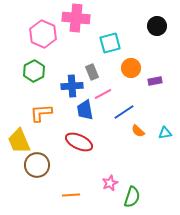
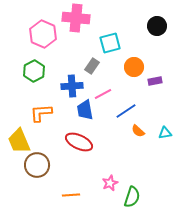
orange circle: moved 3 px right, 1 px up
gray rectangle: moved 6 px up; rotated 56 degrees clockwise
blue line: moved 2 px right, 1 px up
